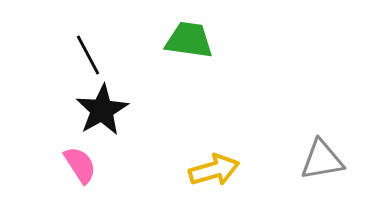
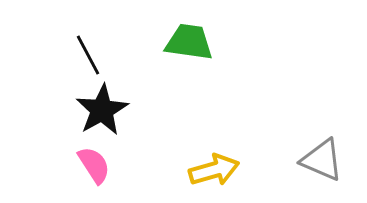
green trapezoid: moved 2 px down
gray triangle: rotated 33 degrees clockwise
pink semicircle: moved 14 px right
